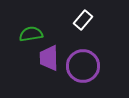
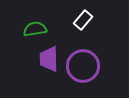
green semicircle: moved 4 px right, 5 px up
purple trapezoid: moved 1 px down
